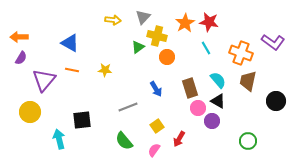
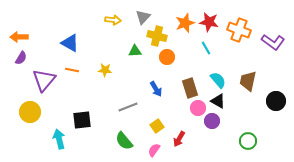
orange star: rotated 12 degrees clockwise
green triangle: moved 3 px left, 4 px down; rotated 32 degrees clockwise
orange cross: moved 2 px left, 23 px up
